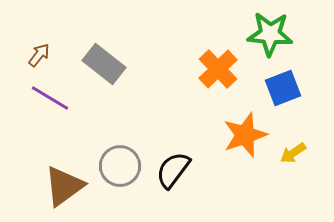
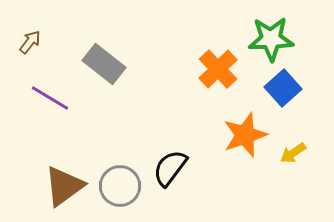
green star: moved 1 px right, 5 px down; rotated 6 degrees counterclockwise
brown arrow: moved 9 px left, 13 px up
blue square: rotated 21 degrees counterclockwise
gray circle: moved 20 px down
black semicircle: moved 3 px left, 2 px up
